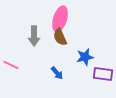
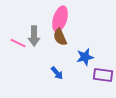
pink line: moved 7 px right, 22 px up
purple rectangle: moved 1 px down
